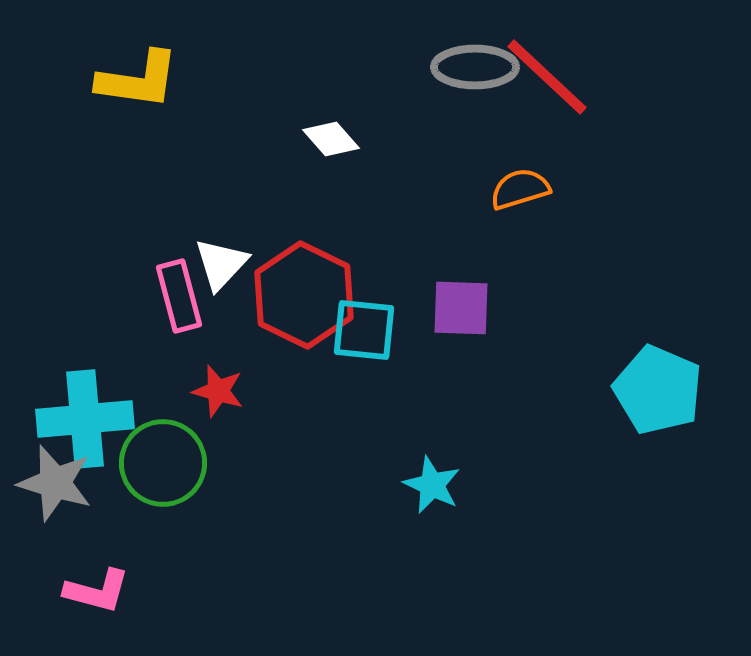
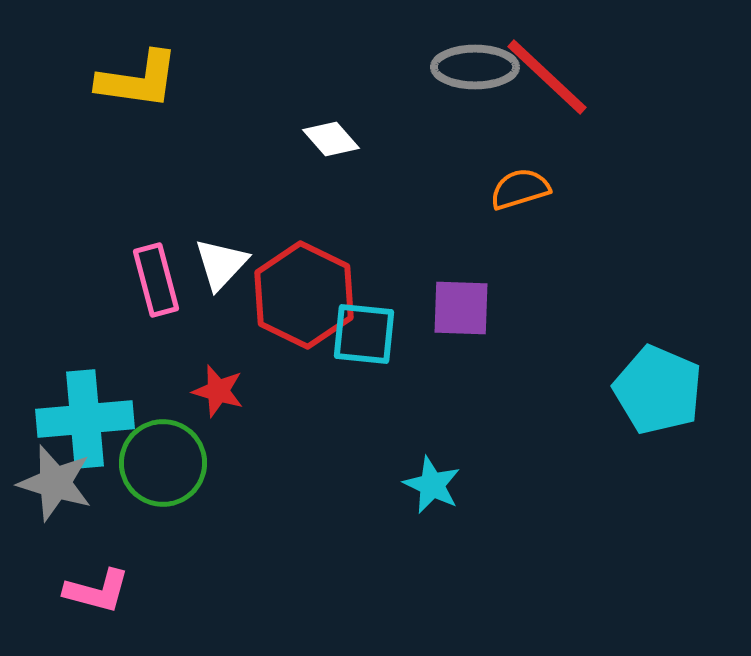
pink rectangle: moved 23 px left, 16 px up
cyan square: moved 4 px down
